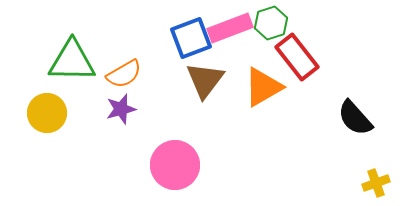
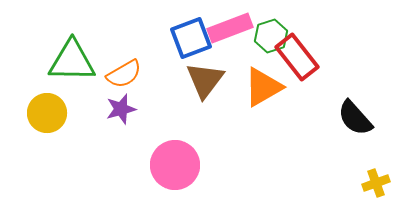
green hexagon: moved 13 px down
